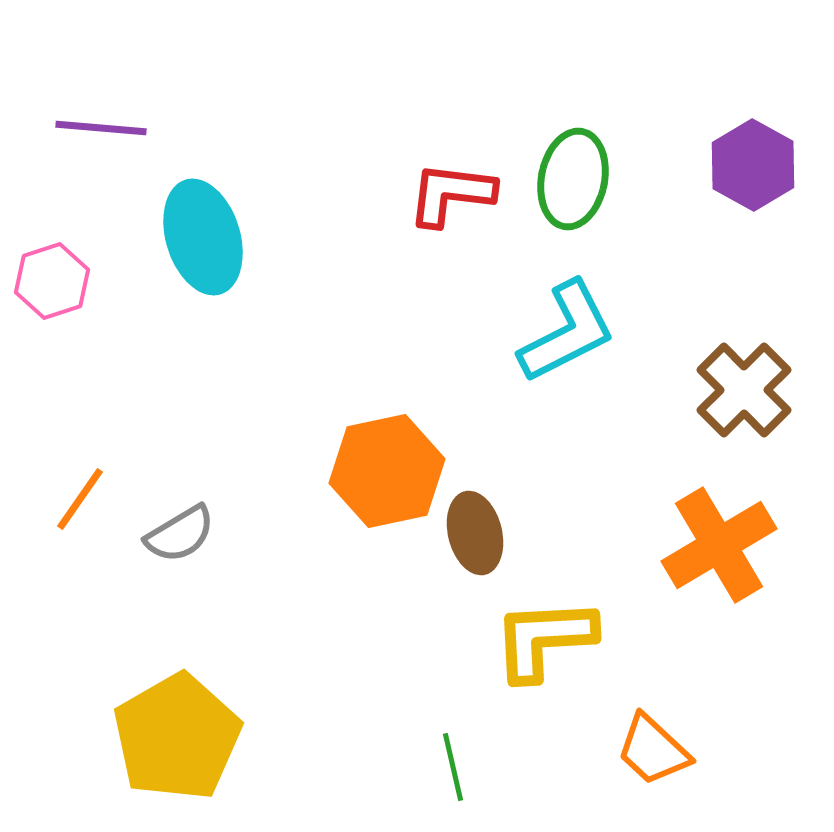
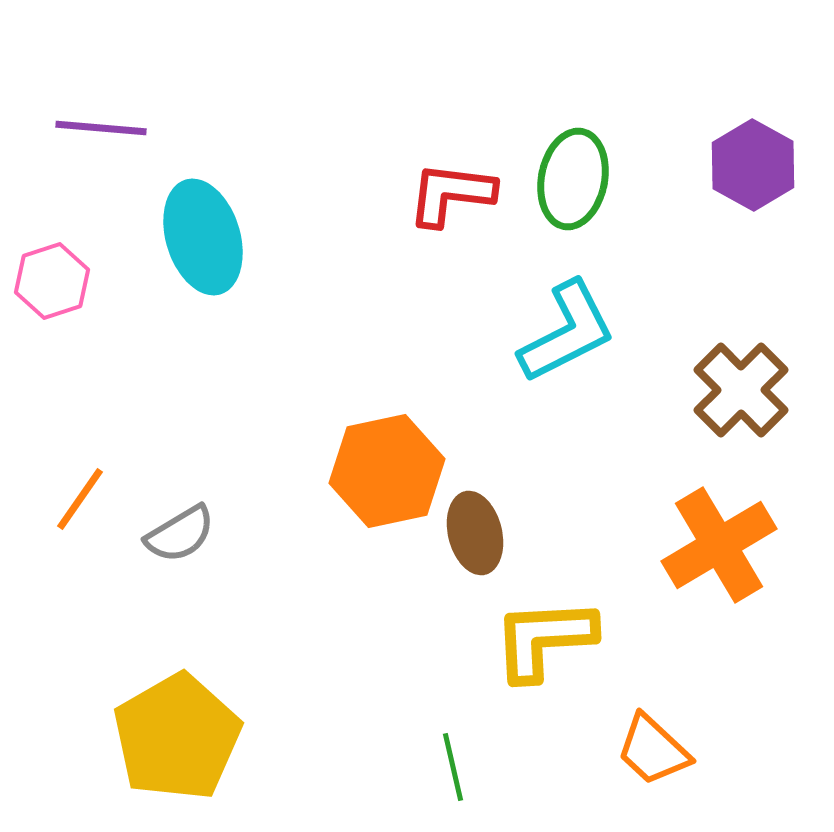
brown cross: moved 3 px left
